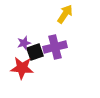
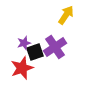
yellow arrow: moved 1 px right, 1 px down
purple cross: rotated 20 degrees counterclockwise
red star: rotated 25 degrees counterclockwise
